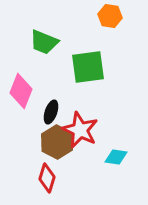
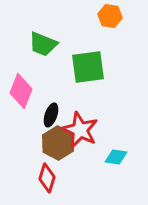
green trapezoid: moved 1 px left, 2 px down
black ellipse: moved 3 px down
brown hexagon: moved 1 px right, 1 px down
